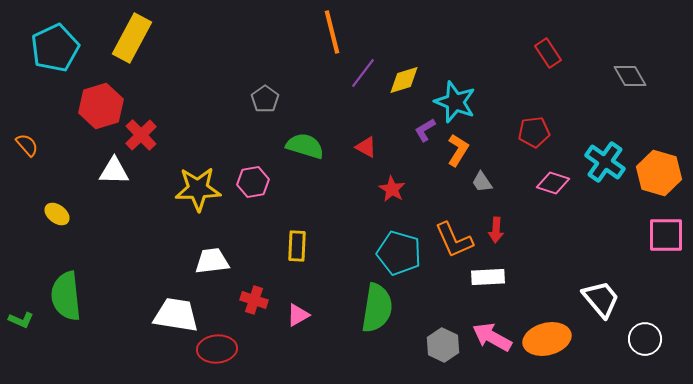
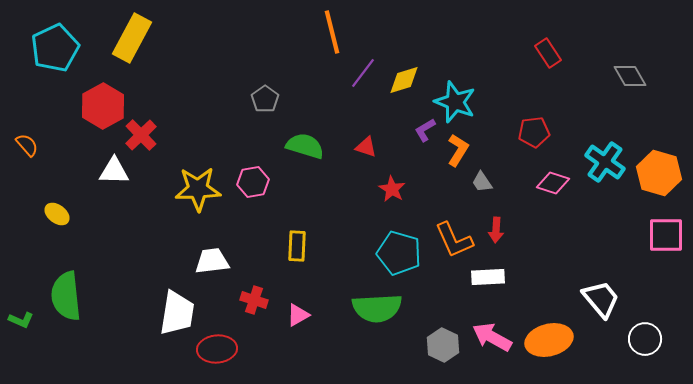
red hexagon at (101, 106): moved 2 px right; rotated 12 degrees counterclockwise
red triangle at (366, 147): rotated 10 degrees counterclockwise
green semicircle at (377, 308): rotated 78 degrees clockwise
white trapezoid at (176, 315): moved 1 px right, 2 px up; rotated 90 degrees clockwise
orange ellipse at (547, 339): moved 2 px right, 1 px down
